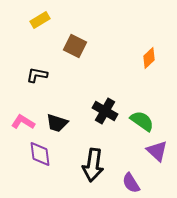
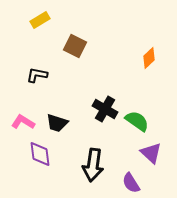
black cross: moved 2 px up
green semicircle: moved 5 px left
purple triangle: moved 6 px left, 2 px down
